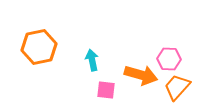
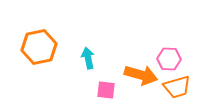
cyan arrow: moved 4 px left, 2 px up
orange trapezoid: rotated 148 degrees counterclockwise
